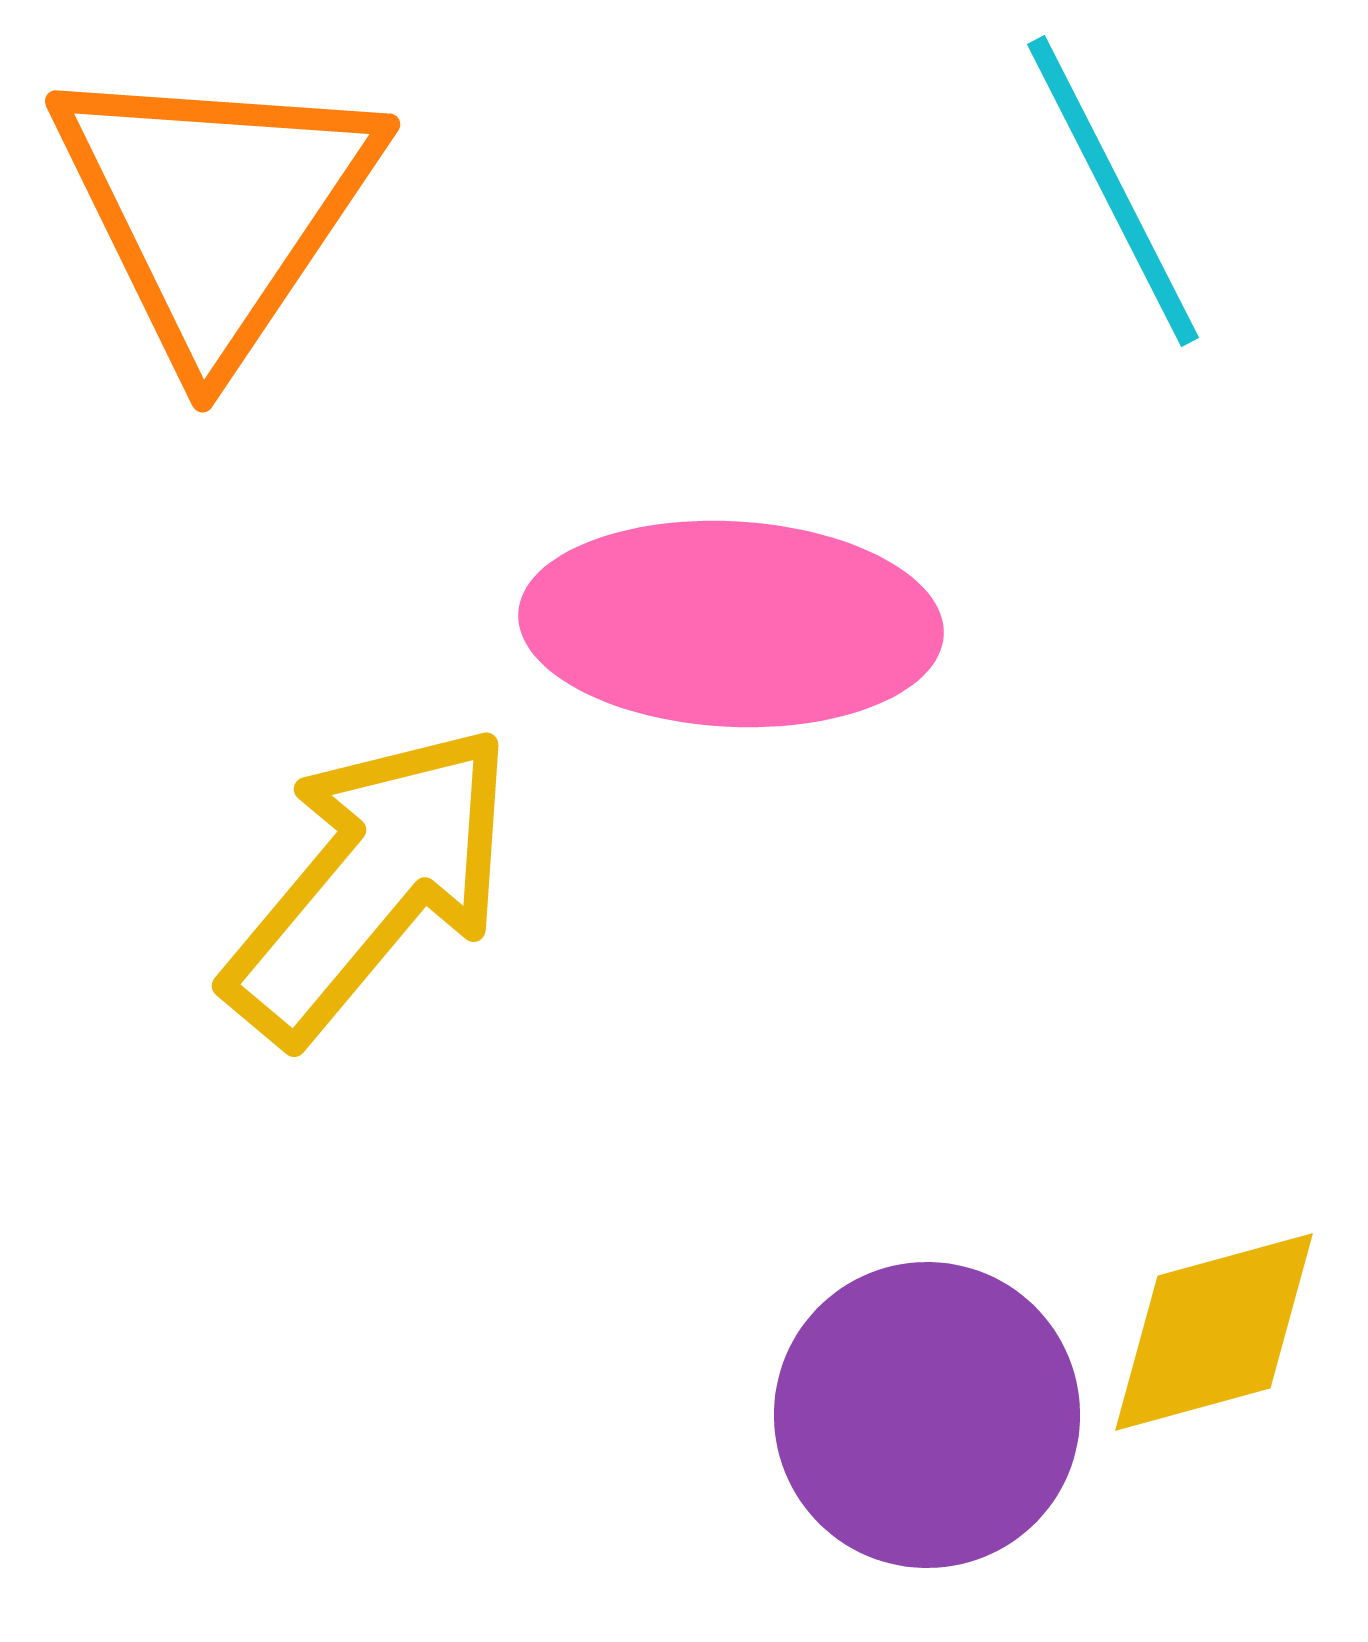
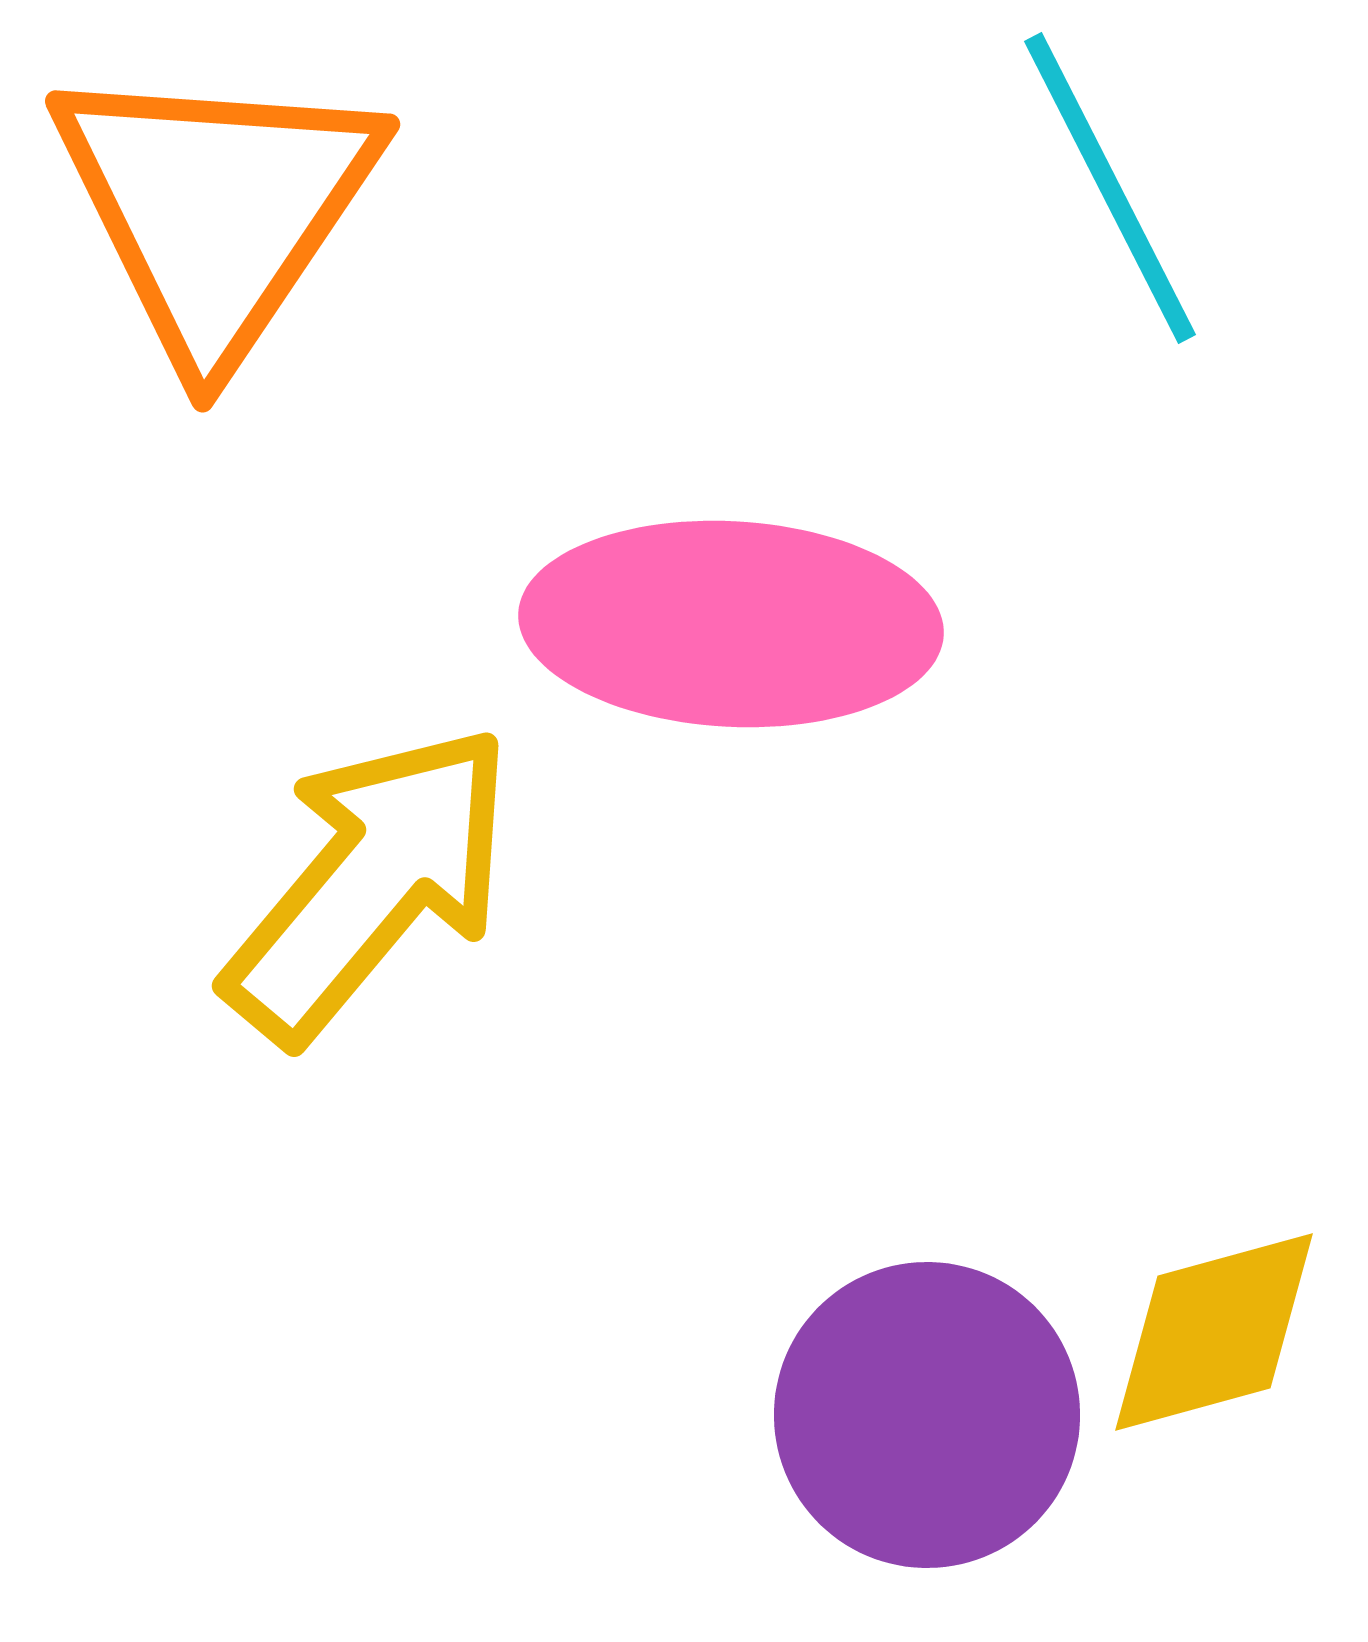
cyan line: moved 3 px left, 3 px up
